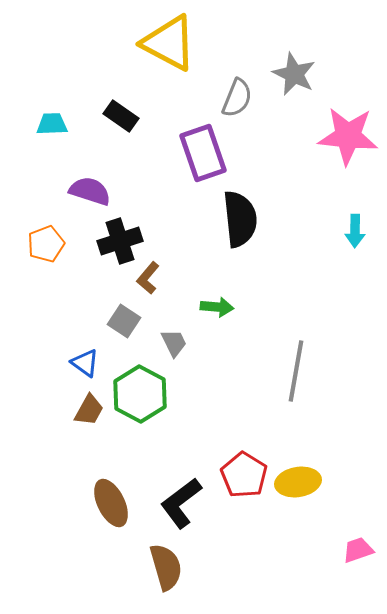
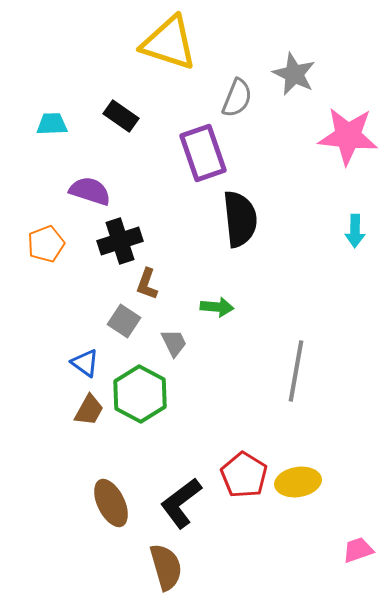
yellow triangle: rotated 10 degrees counterclockwise
brown L-shape: moved 1 px left, 6 px down; rotated 20 degrees counterclockwise
